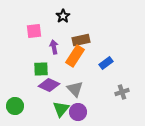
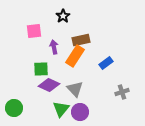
green circle: moved 1 px left, 2 px down
purple circle: moved 2 px right
